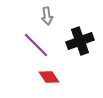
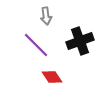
gray arrow: moved 1 px left
red diamond: moved 3 px right
